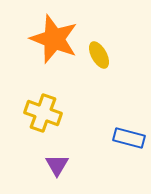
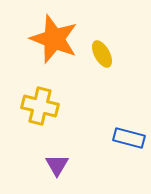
yellow ellipse: moved 3 px right, 1 px up
yellow cross: moved 3 px left, 7 px up; rotated 6 degrees counterclockwise
